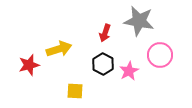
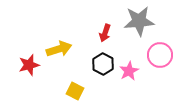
gray star: rotated 16 degrees counterclockwise
yellow square: rotated 24 degrees clockwise
